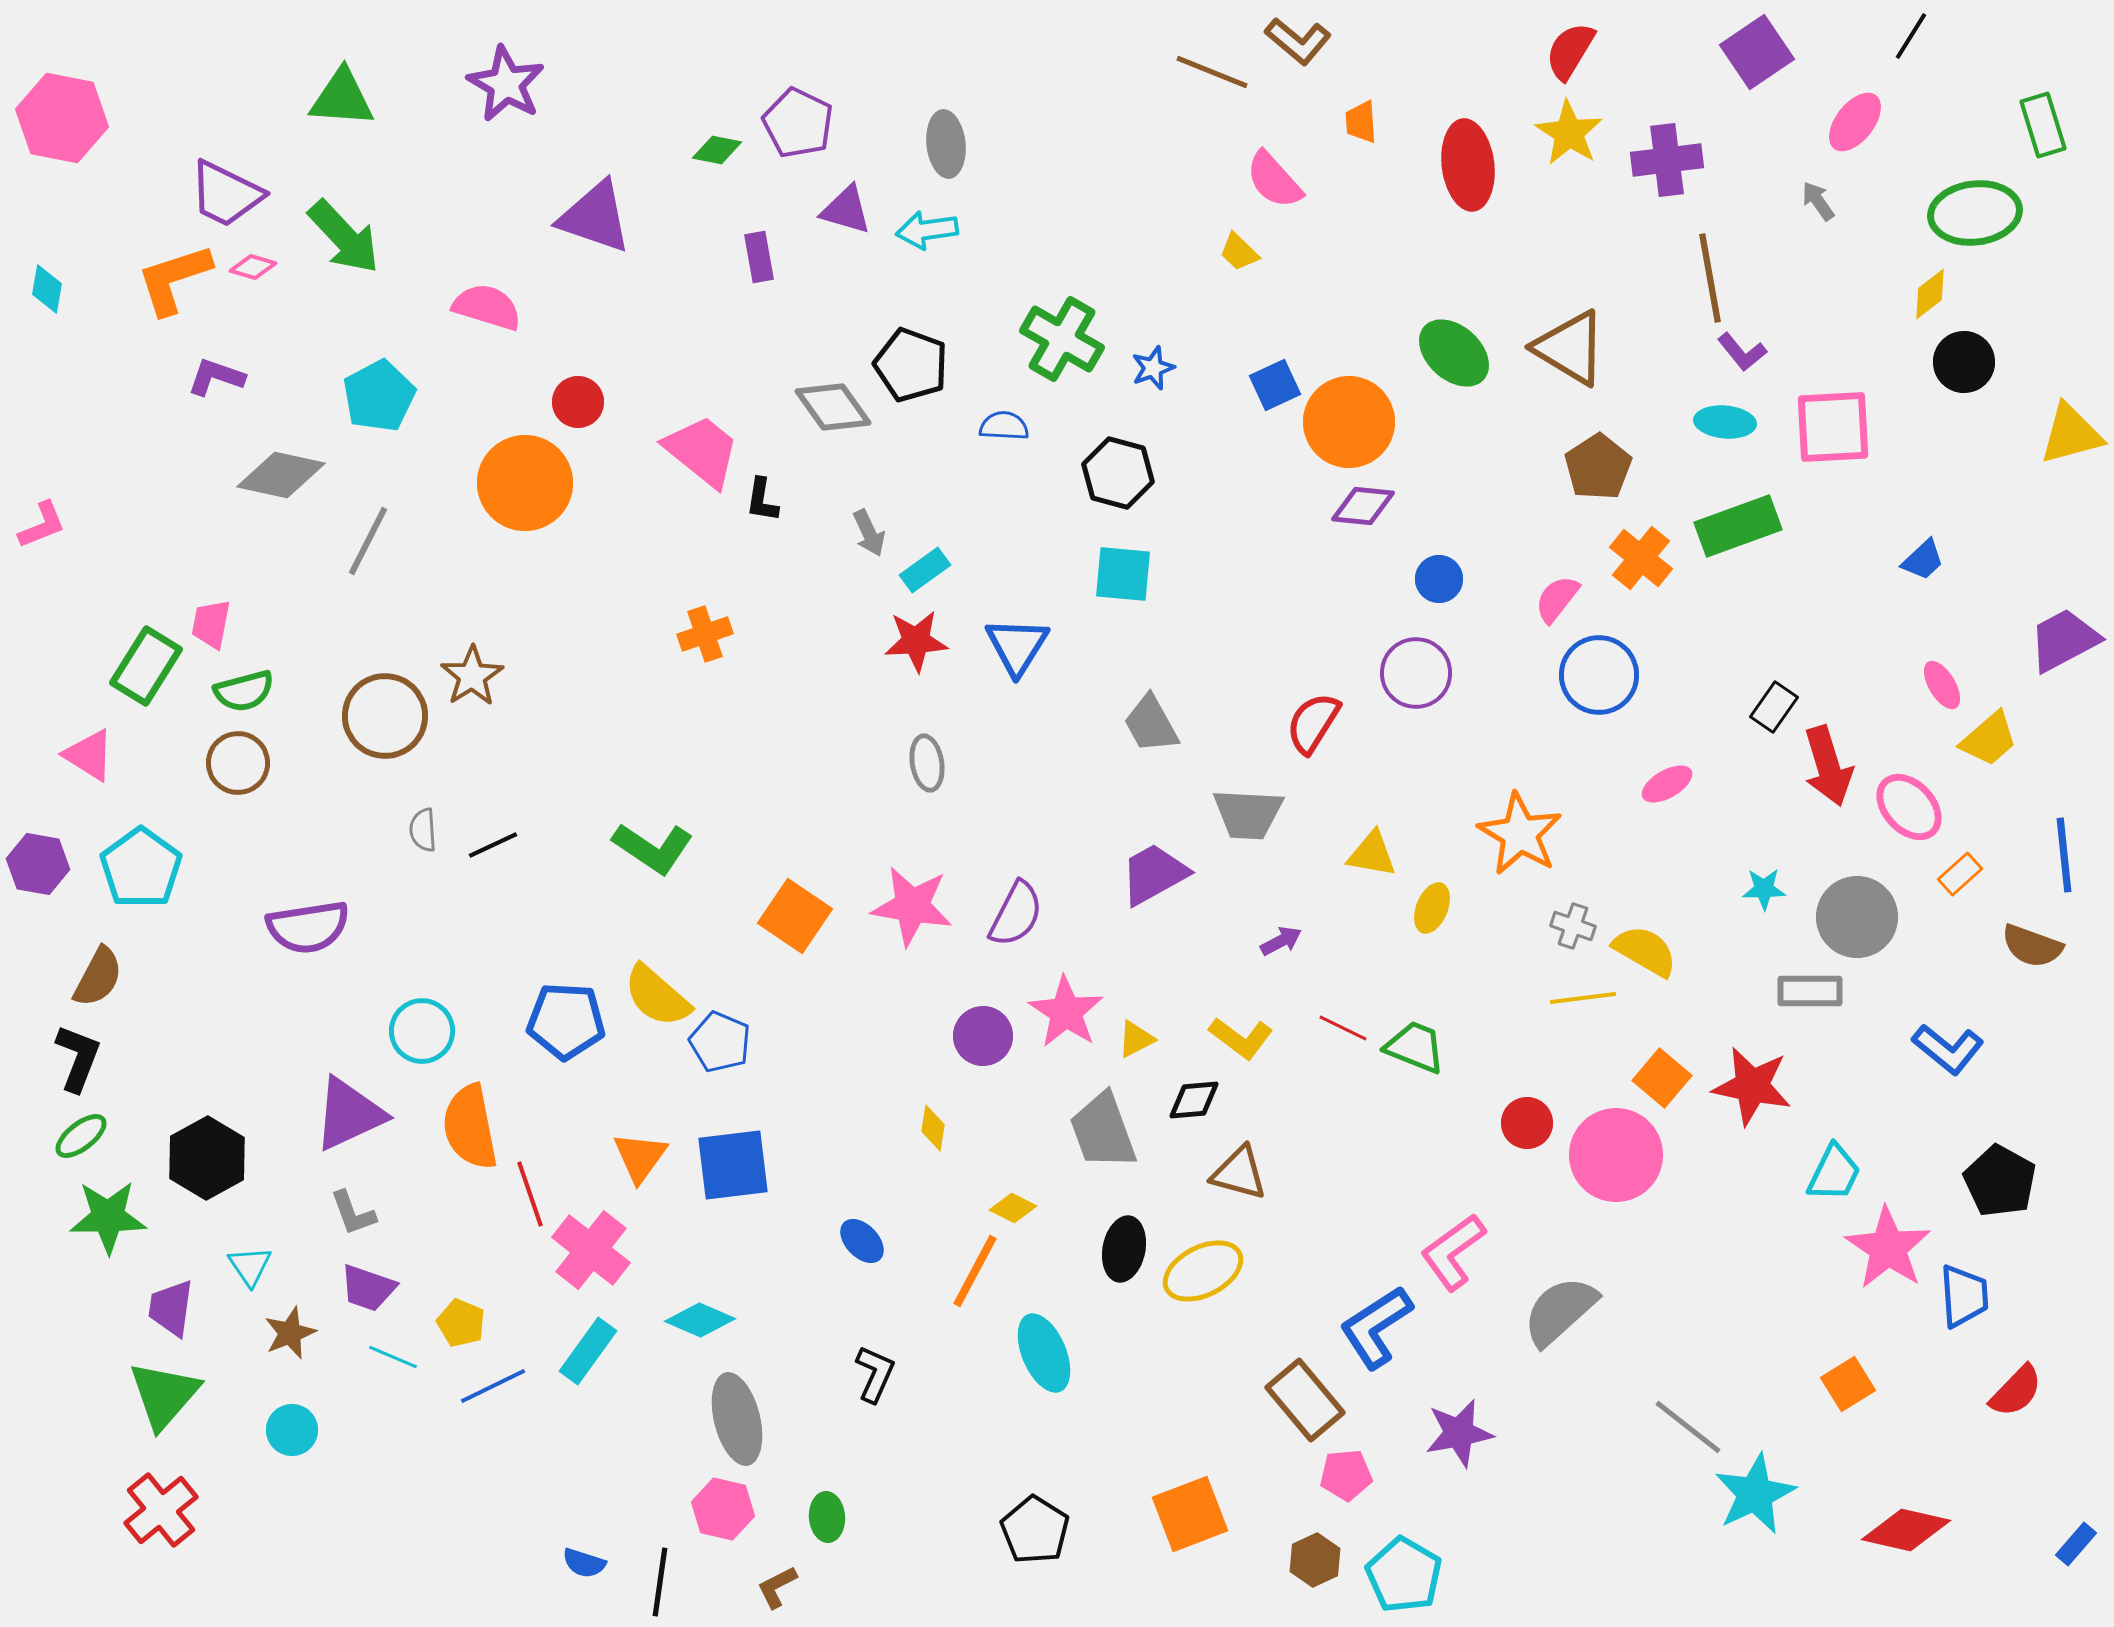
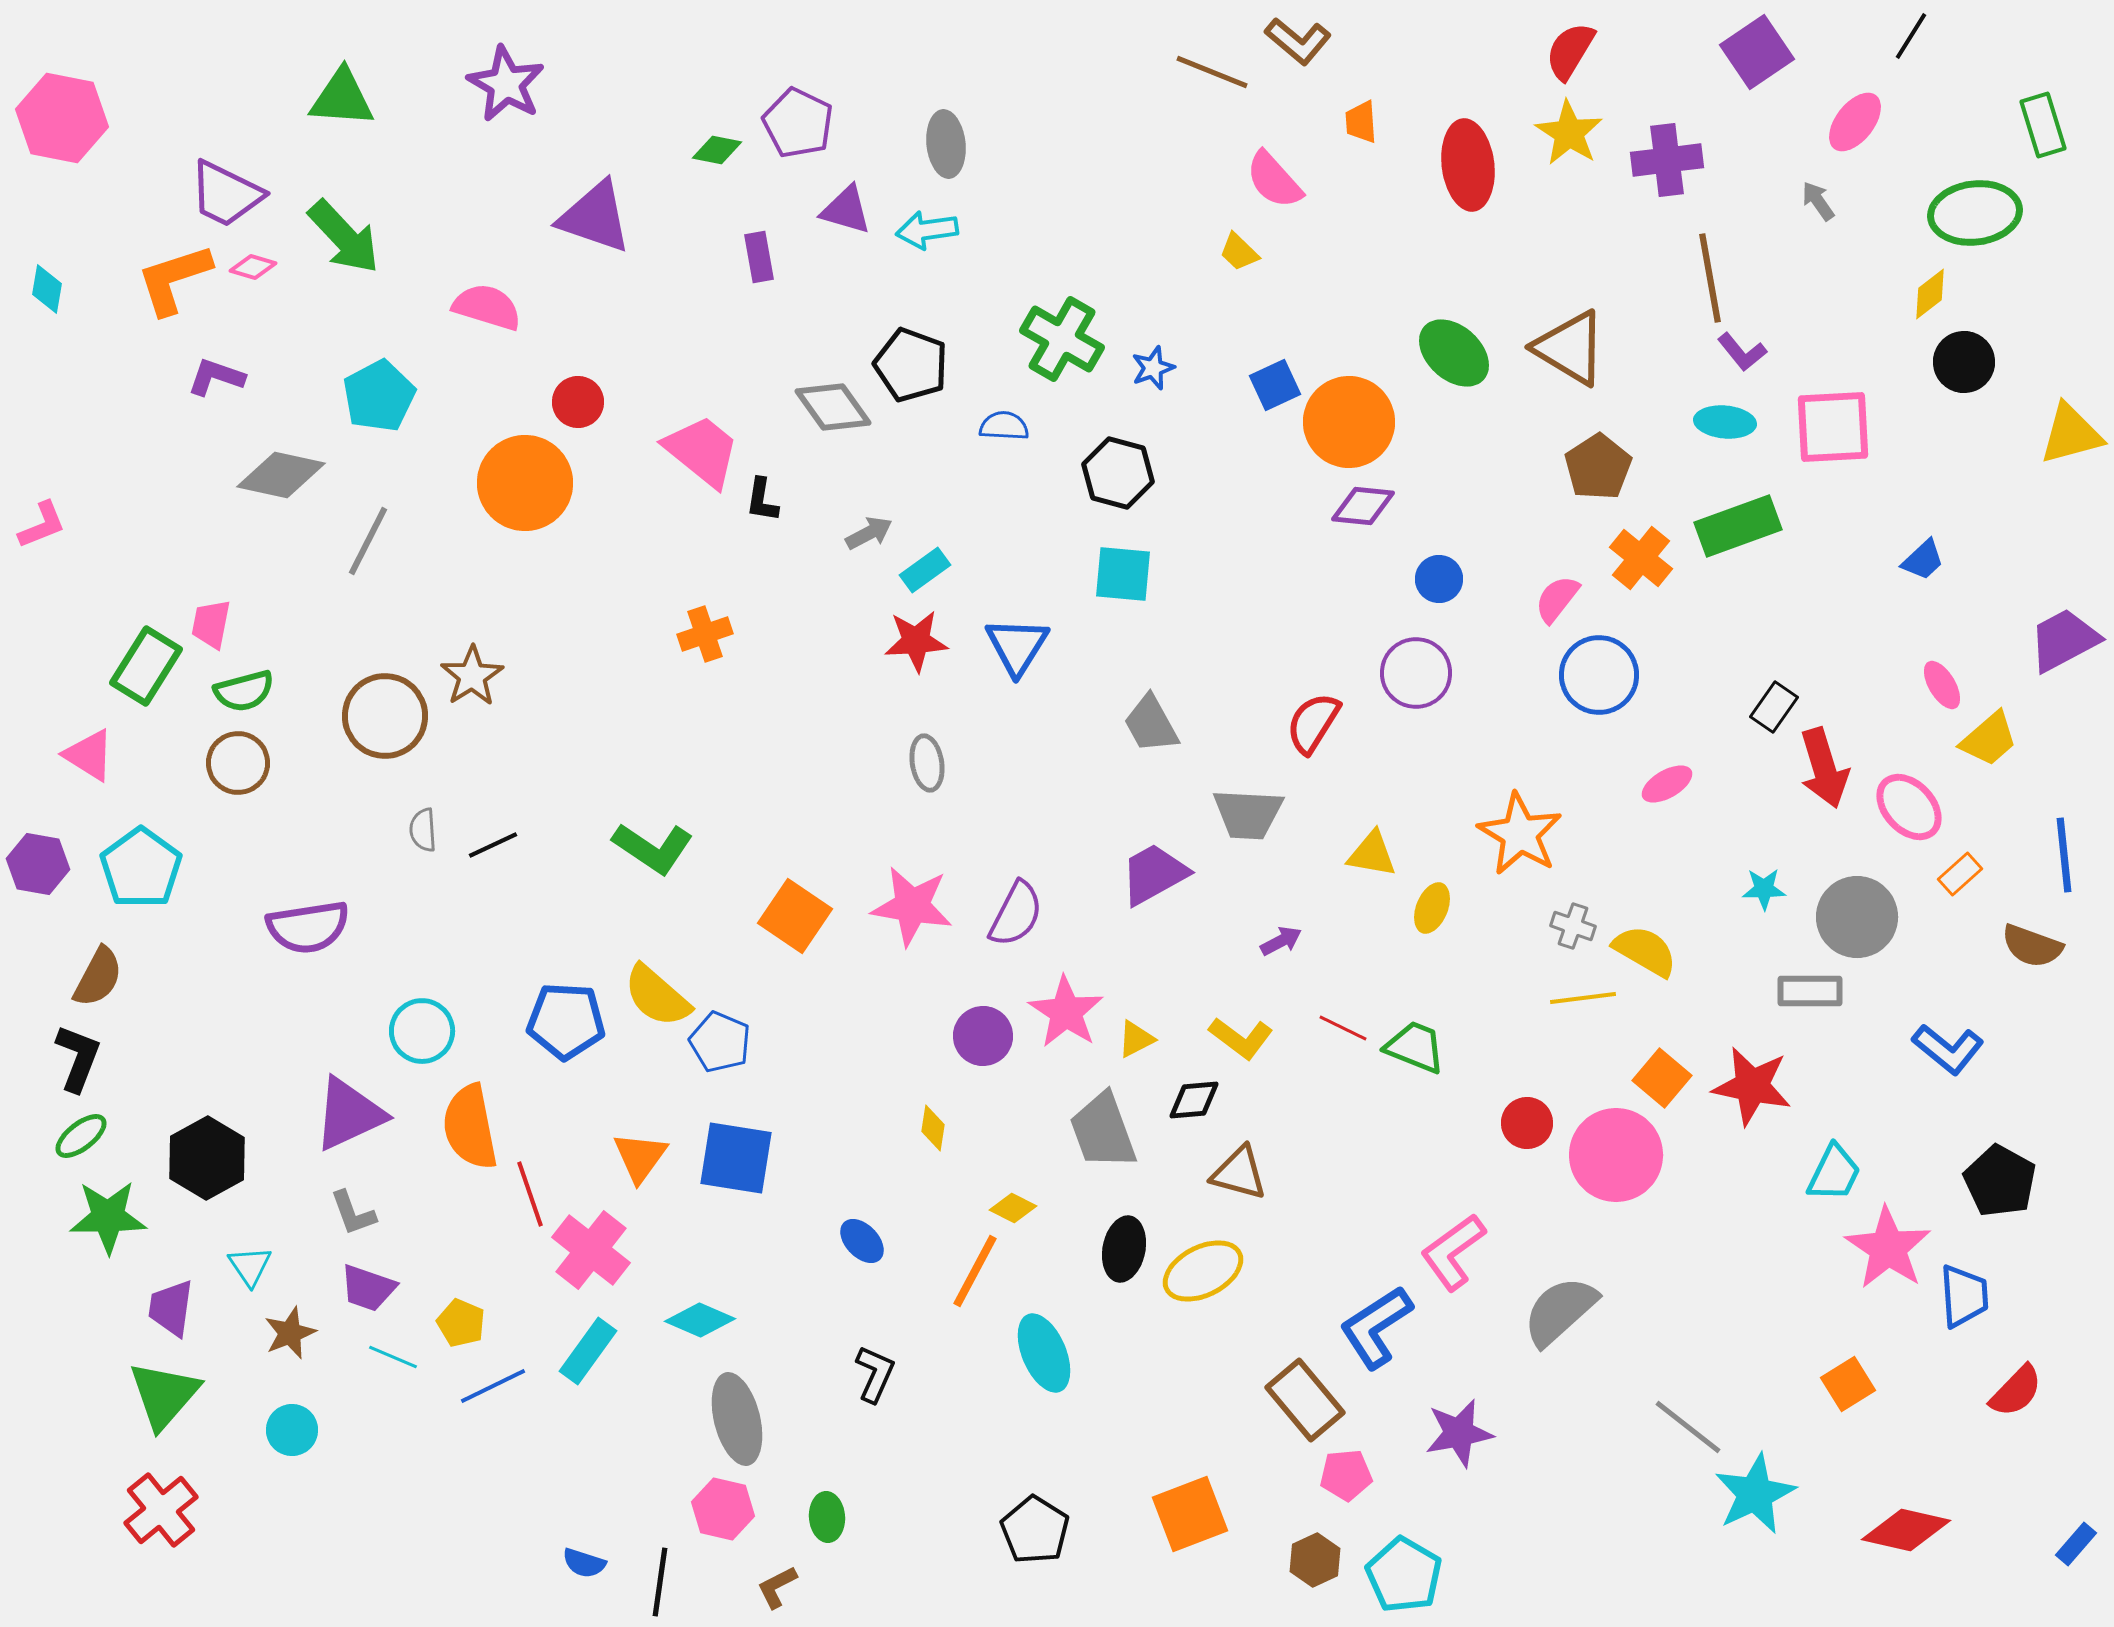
gray arrow at (869, 533): rotated 93 degrees counterclockwise
red arrow at (1828, 766): moved 4 px left, 2 px down
blue square at (733, 1165): moved 3 px right, 7 px up; rotated 16 degrees clockwise
